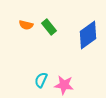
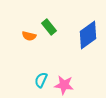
orange semicircle: moved 3 px right, 11 px down
